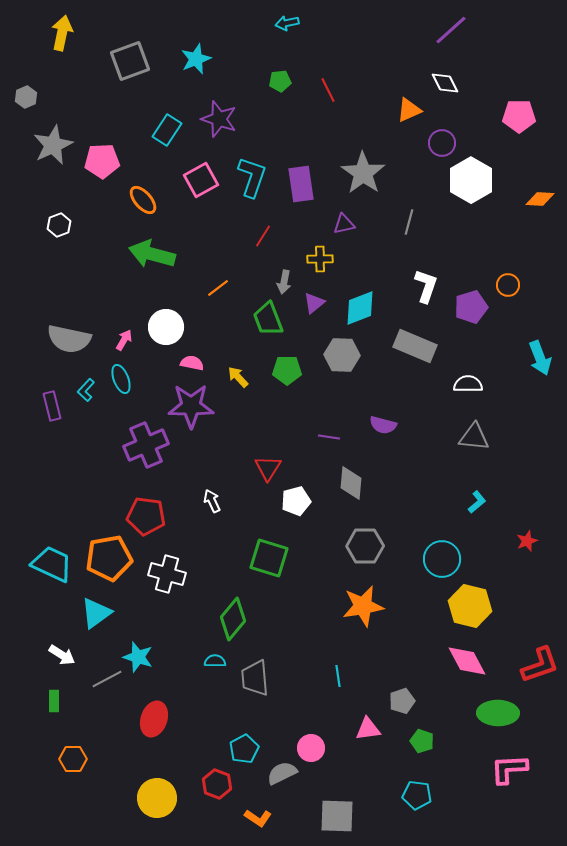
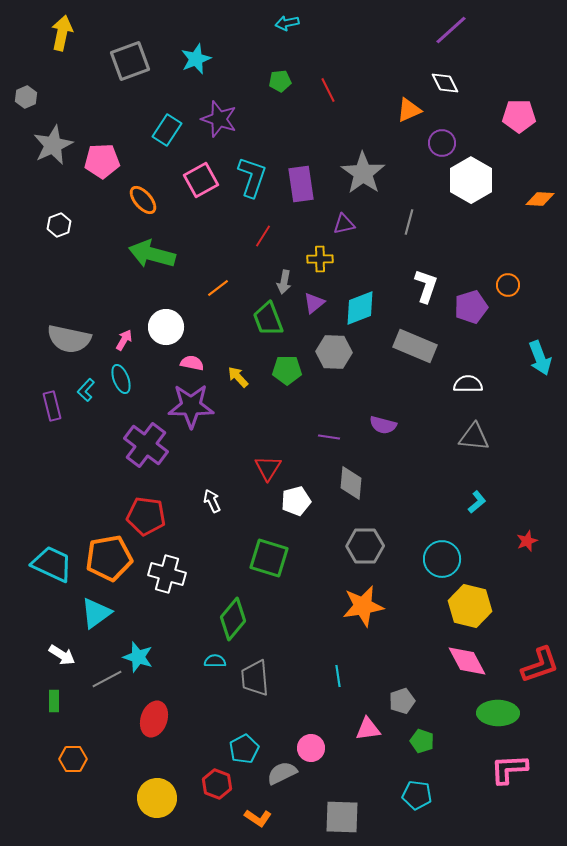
gray hexagon at (342, 355): moved 8 px left, 3 px up
purple cross at (146, 445): rotated 30 degrees counterclockwise
gray square at (337, 816): moved 5 px right, 1 px down
